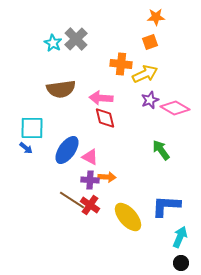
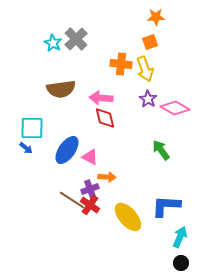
yellow arrow: moved 5 px up; rotated 95 degrees clockwise
purple star: moved 2 px left, 1 px up; rotated 18 degrees counterclockwise
purple cross: moved 9 px down; rotated 24 degrees counterclockwise
